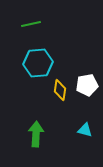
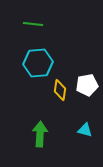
green line: moved 2 px right; rotated 18 degrees clockwise
green arrow: moved 4 px right
